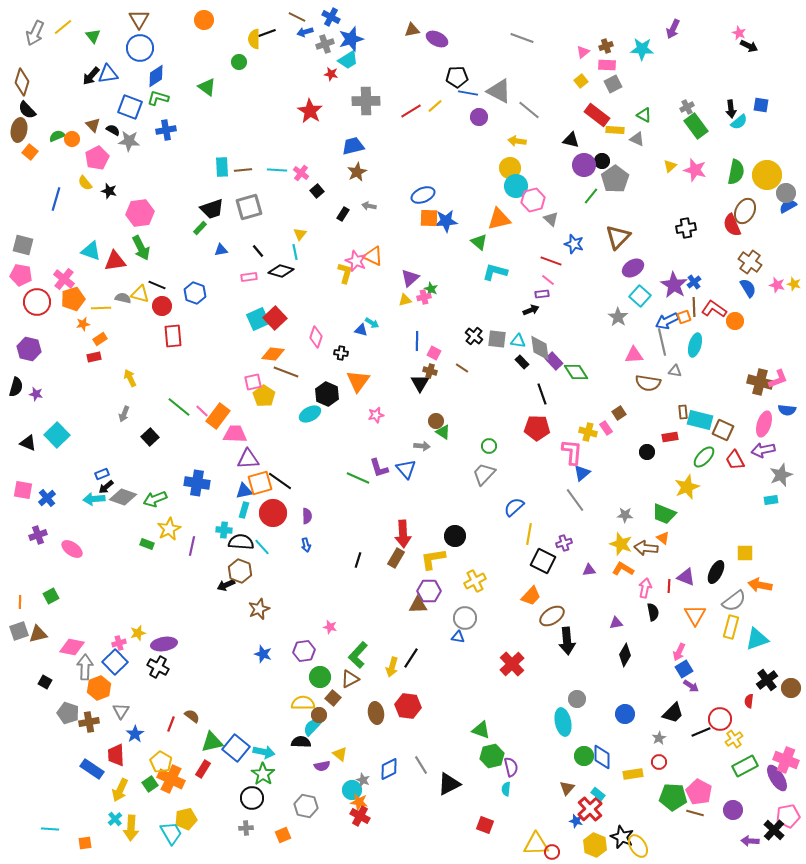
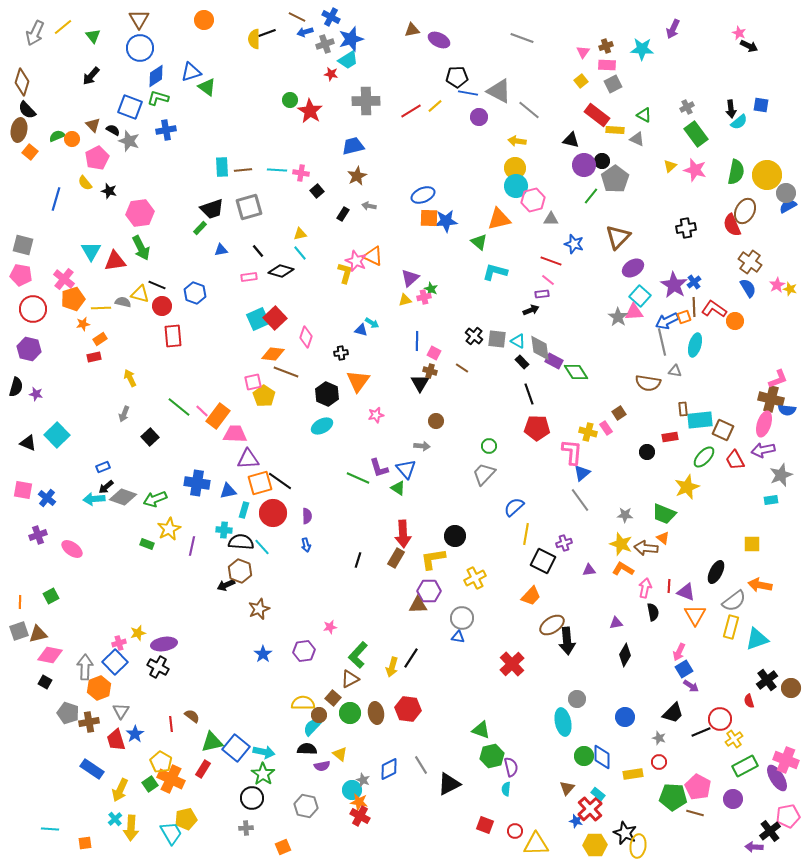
purple ellipse at (437, 39): moved 2 px right, 1 px down
pink triangle at (583, 52): rotated 16 degrees counterclockwise
green circle at (239, 62): moved 51 px right, 38 px down
blue triangle at (108, 74): moved 83 px right, 2 px up; rotated 10 degrees counterclockwise
green rectangle at (696, 126): moved 8 px down
gray star at (129, 141): rotated 15 degrees clockwise
yellow circle at (510, 168): moved 5 px right
brown star at (357, 172): moved 4 px down
pink cross at (301, 173): rotated 28 degrees counterclockwise
gray triangle at (551, 219): rotated 42 degrees counterclockwise
yellow triangle at (300, 234): rotated 40 degrees clockwise
cyan triangle at (91, 251): rotated 40 degrees clockwise
cyan line at (295, 252): moved 5 px right, 1 px down; rotated 28 degrees counterclockwise
yellow star at (794, 284): moved 4 px left, 5 px down
pink star at (777, 285): rotated 28 degrees clockwise
gray semicircle at (123, 298): moved 4 px down
red circle at (37, 302): moved 4 px left, 7 px down
pink diamond at (316, 337): moved 10 px left
cyan triangle at (518, 341): rotated 21 degrees clockwise
black cross at (341, 353): rotated 16 degrees counterclockwise
pink triangle at (634, 355): moved 43 px up
purple rectangle at (554, 361): rotated 18 degrees counterclockwise
brown cross at (760, 382): moved 11 px right, 17 px down
black line at (542, 394): moved 13 px left
brown rectangle at (683, 412): moved 3 px up
cyan ellipse at (310, 414): moved 12 px right, 12 px down
cyan rectangle at (700, 420): rotated 20 degrees counterclockwise
green triangle at (443, 432): moved 45 px left, 56 px down
blue rectangle at (102, 474): moved 1 px right, 7 px up
blue triangle at (244, 491): moved 16 px left
blue cross at (47, 498): rotated 12 degrees counterclockwise
gray line at (575, 500): moved 5 px right
yellow line at (529, 534): moved 3 px left
yellow square at (745, 553): moved 7 px right, 9 px up
purple triangle at (686, 577): moved 15 px down
yellow cross at (475, 581): moved 3 px up
brown ellipse at (552, 616): moved 9 px down
gray circle at (465, 618): moved 3 px left
pink star at (330, 627): rotated 24 degrees counterclockwise
pink diamond at (72, 647): moved 22 px left, 8 px down
blue star at (263, 654): rotated 18 degrees clockwise
green circle at (320, 677): moved 30 px right, 36 px down
red semicircle at (749, 701): rotated 24 degrees counterclockwise
red hexagon at (408, 706): moved 3 px down
blue circle at (625, 714): moved 3 px down
red line at (171, 724): rotated 28 degrees counterclockwise
gray star at (659, 738): rotated 24 degrees counterclockwise
black semicircle at (301, 742): moved 6 px right, 7 px down
red trapezoid at (116, 755): moved 15 px up; rotated 15 degrees counterclockwise
pink pentagon at (699, 792): moved 1 px left, 5 px up
purple circle at (733, 810): moved 11 px up
black cross at (774, 830): moved 4 px left, 1 px down; rotated 10 degrees clockwise
orange square at (283, 835): moved 12 px down
black star at (622, 837): moved 3 px right, 4 px up
purple arrow at (750, 841): moved 4 px right, 6 px down
yellow hexagon at (595, 845): rotated 25 degrees counterclockwise
yellow ellipse at (638, 846): rotated 40 degrees clockwise
red circle at (552, 852): moved 37 px left, 21 px up
